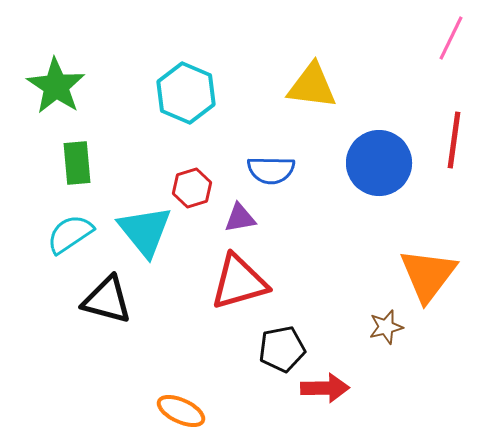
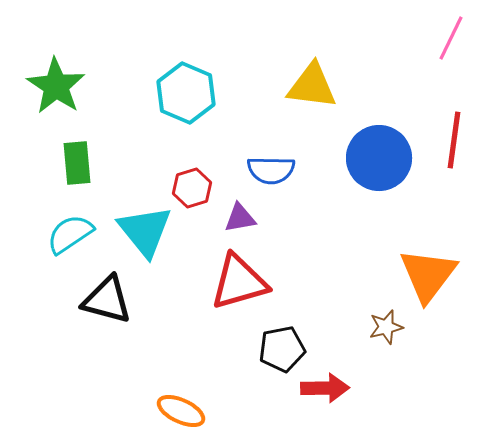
blue circle: moved 5 px up
